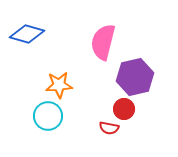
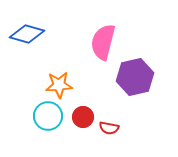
red circle: moved 41 px left, 8 px down
